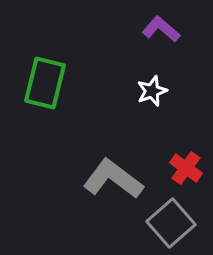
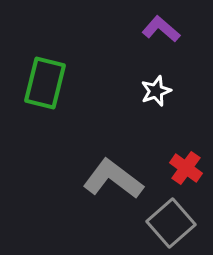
white star: moved 4 px right
